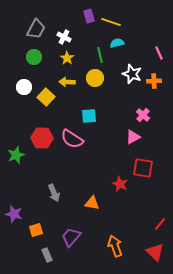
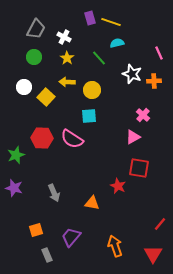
purple rectangle: moved 1 px right, 2 px down
green line: moved 1 px left, 3 px down; rotated 28 degrees counterclockwise
yellow circle: moved 3 px left, 12 px down
red square: moved 4 px left
red star: moved 2 px left, 2 px down
purple star: moved 26 px up
red triangle: moved 2 px left, 2 px down; rotated 18 degrees clockwise
